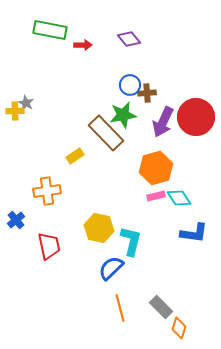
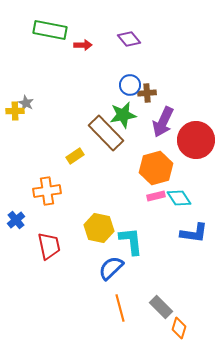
red circle: moved 23 px down
cyan L-shape: rotated 20 degrees counterclockwise
